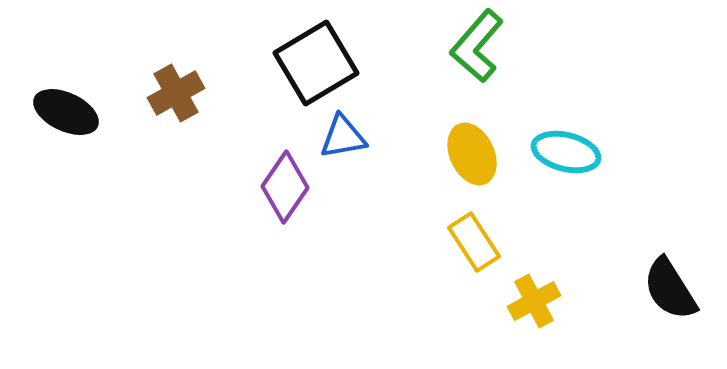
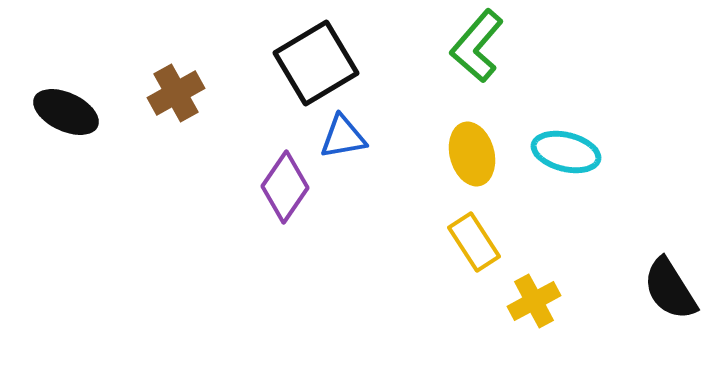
yellow ellipse: rotated 10 degrees clockwise
